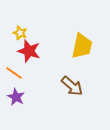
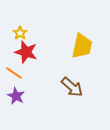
yellow star: rotated 16 degrees clockwise
red star: moved 3 px left, 1 px down
brown arrow: moved 1 px down
purple star: moved 1 px up
